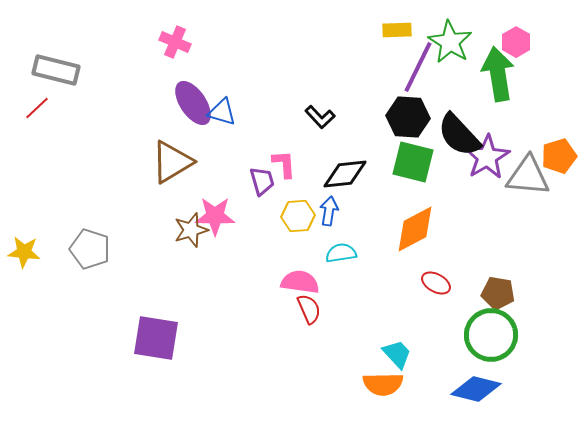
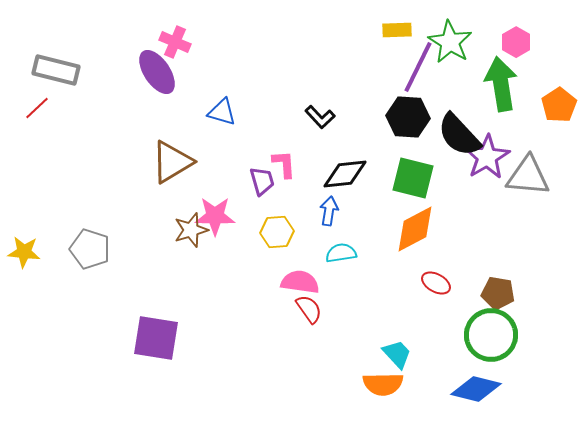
green arrow: moved 3 px right, 10 px down
purple ellipse: moved 36 px left, 31 px up
orange pentagon: moved 51 px up; rotated 16 degrees counterclockwise
green square: moved 16 px down
yellow hexagon: moved 21 px left, 16 px down
red semicircle: rotated 12 degrees counterclockwise
